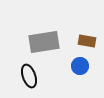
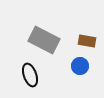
gray rectangle: moved 2 px up; rotated 36 degrees clockwise
black ellipse: moved 1 px right, 1 px up
